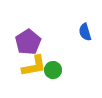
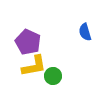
purple pentagon: rotated 15 degrees counterclockwise
green circle: moved 6 px down
